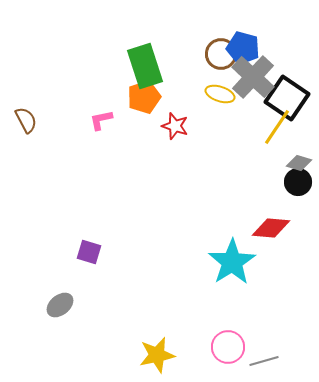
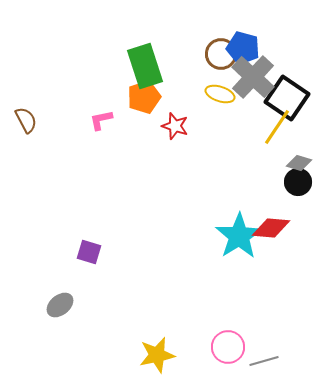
cyan star: moved 7 px right, 26 px up
